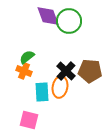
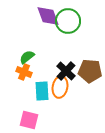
green circle: moved 1 px left
orange cross: moved 1 px down
cyan rectangle: moved 1 px up
